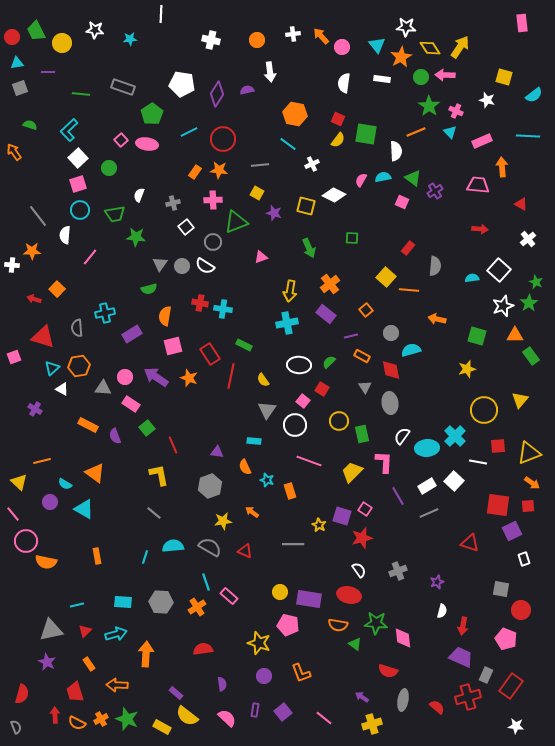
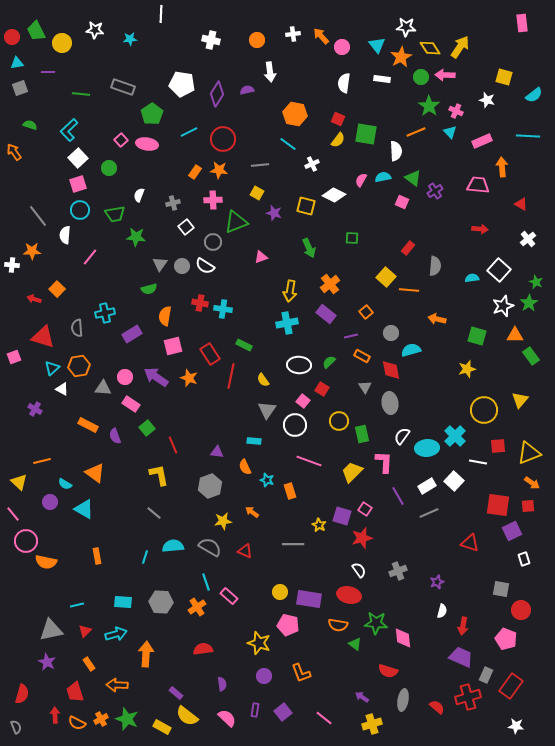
orange square at (366, 310): moved 2 px down
